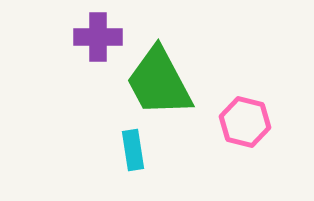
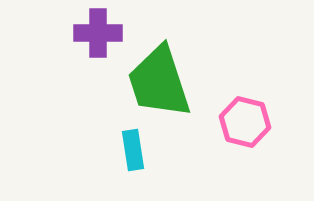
purple cross: moved 4 px up
green trapezoid: rotated 10 degrees clockwise
